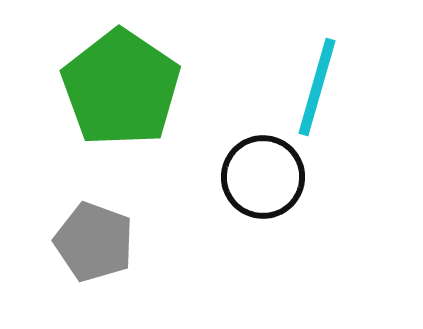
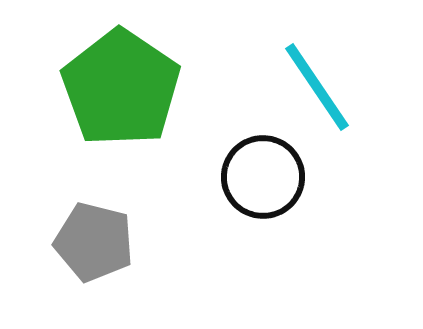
cyan line: rotated 50 degrees counterclockwise
gray pentagon: rotated 6 degrees counterclockwise
